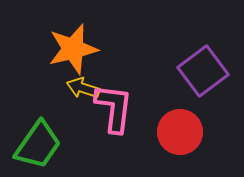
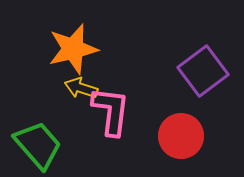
yellow arrow: moved 2 px left
pink L-shape: moved 3 px left, 3 px down
red circle: moved 1 px right, 4 px down
green trapezoid: rotated 76 degrees counterclockwise
